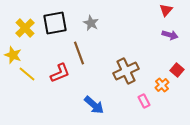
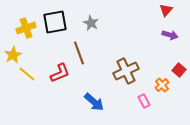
black square: moved 1 px up
yellow cross: moved 1 px right; rotated 24 degrees clockwise
yellow star: rotated 24 degrees clockwise
red square: moved 2 px right
blue arrow: moved 3 px up
